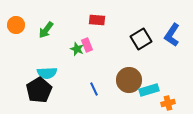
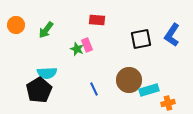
black square: rotated 20 degrees clockwise
